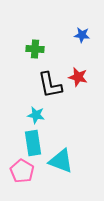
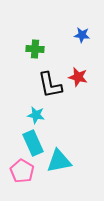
cyan rectangle: rotated 15 degrees counterclockwise
cyan triangle: moved 2 px left; rotated 32 degrees counterclockwise
